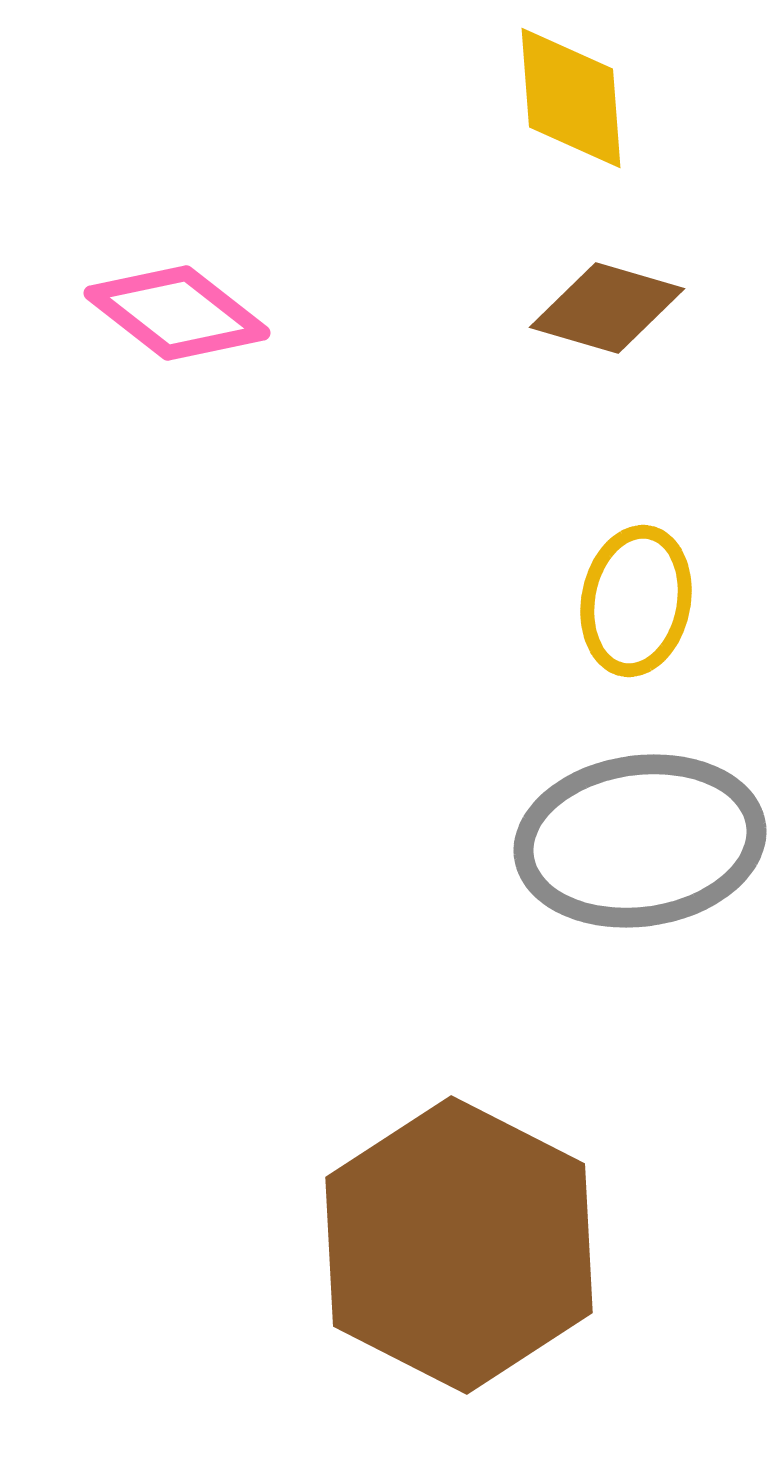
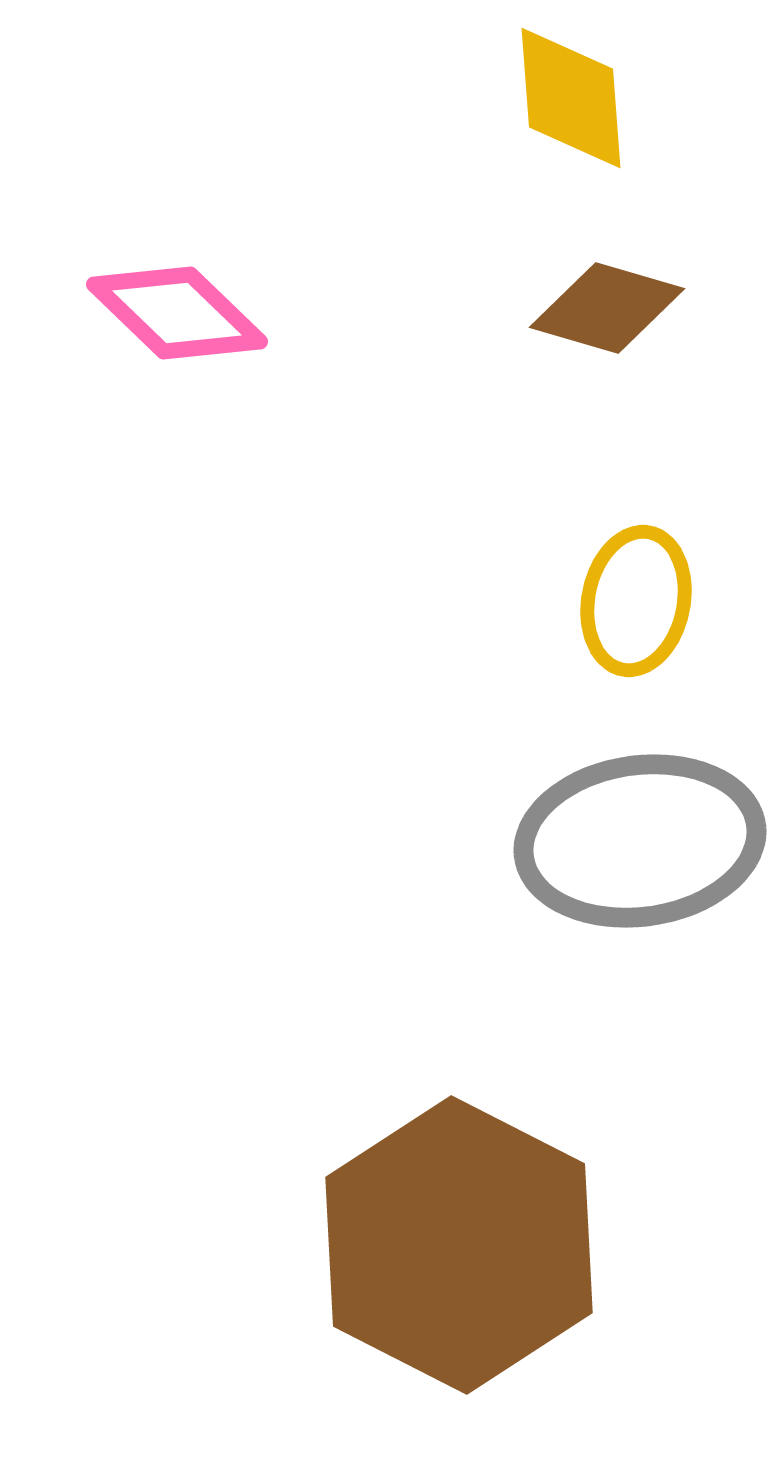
pink diamond: rotated 6 degrees clockwise
